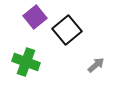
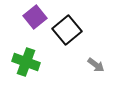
gray arrow: rotated 78 degrees clockwise
